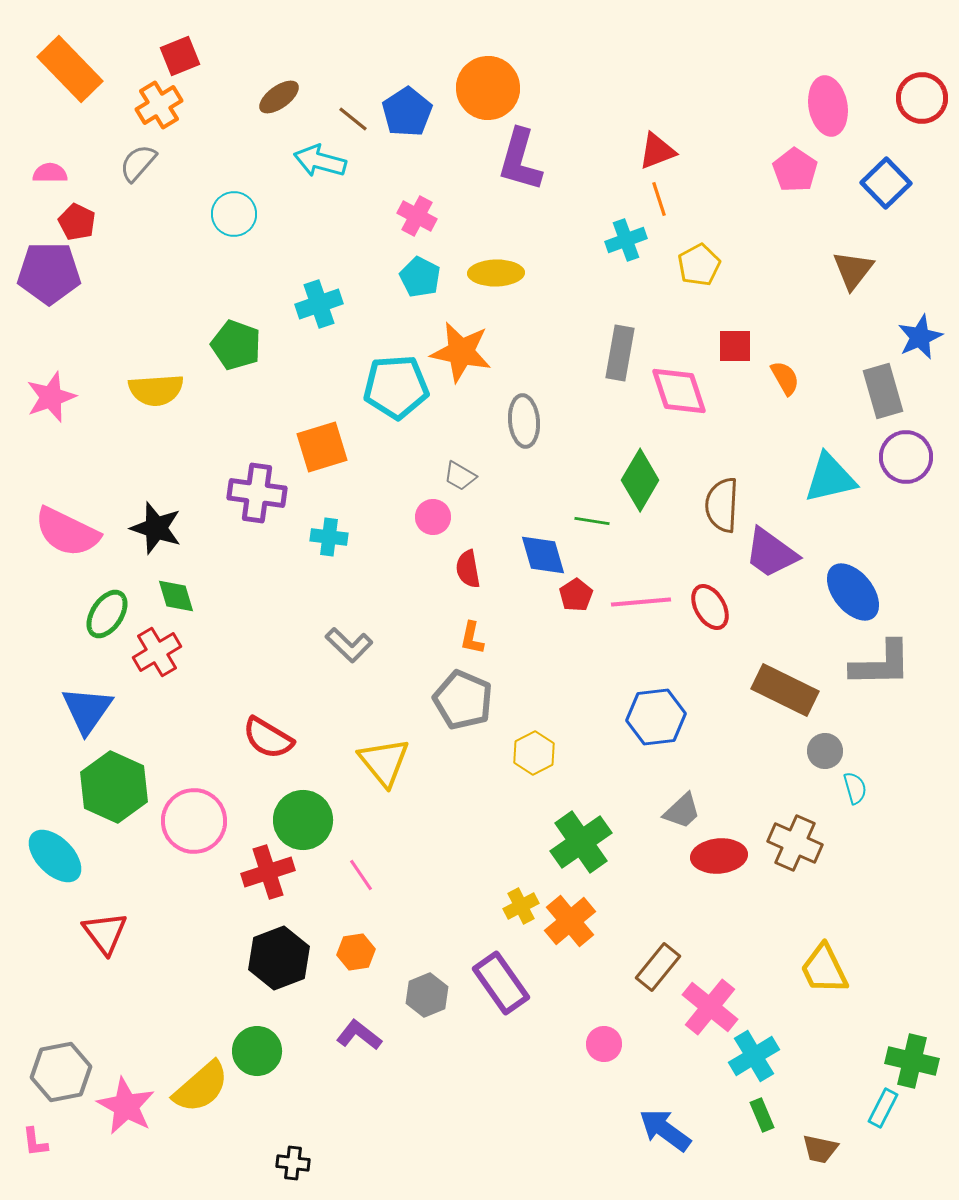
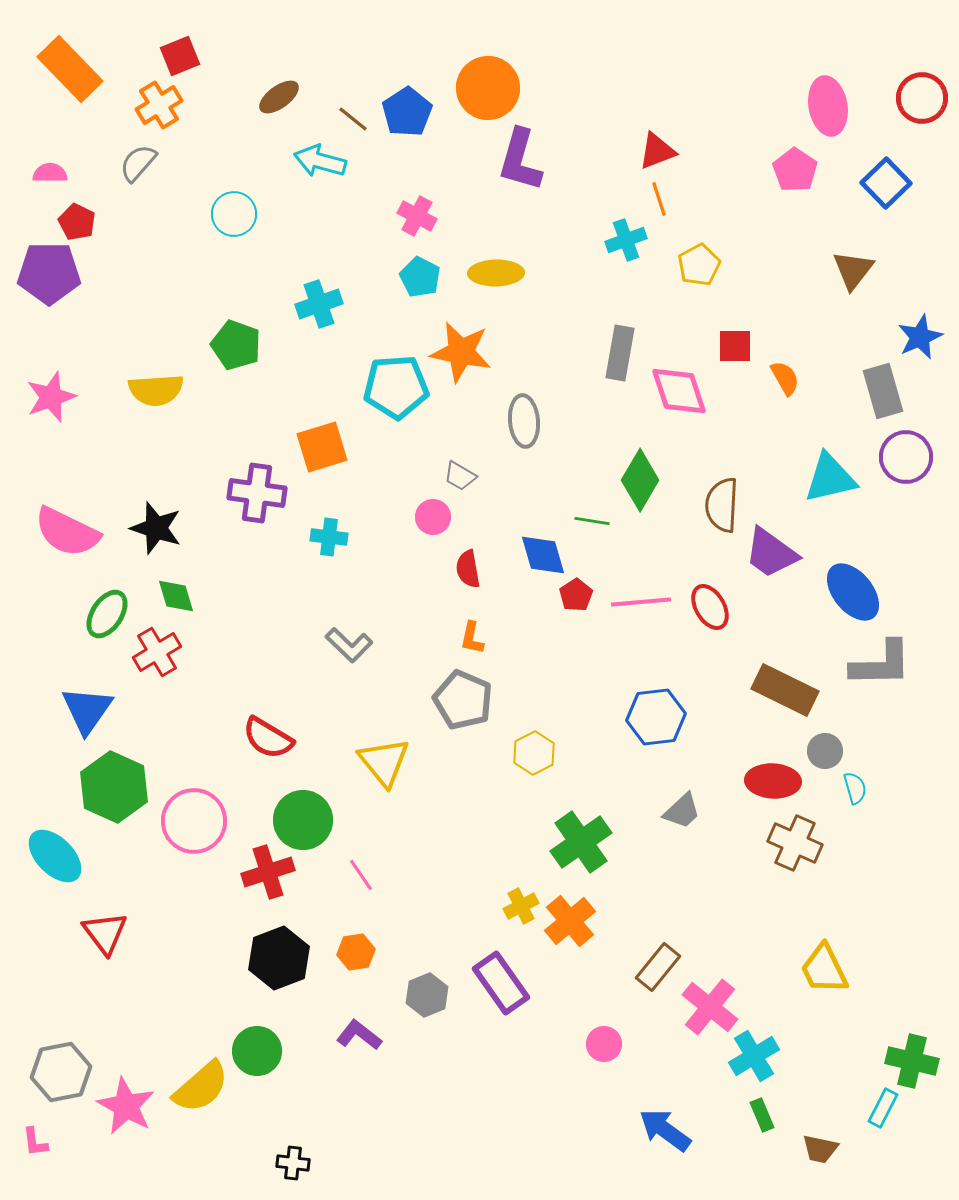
red ellipse at (719, 856): moved 54 px right, 75 px up; rotated 8 degrees clockwise
